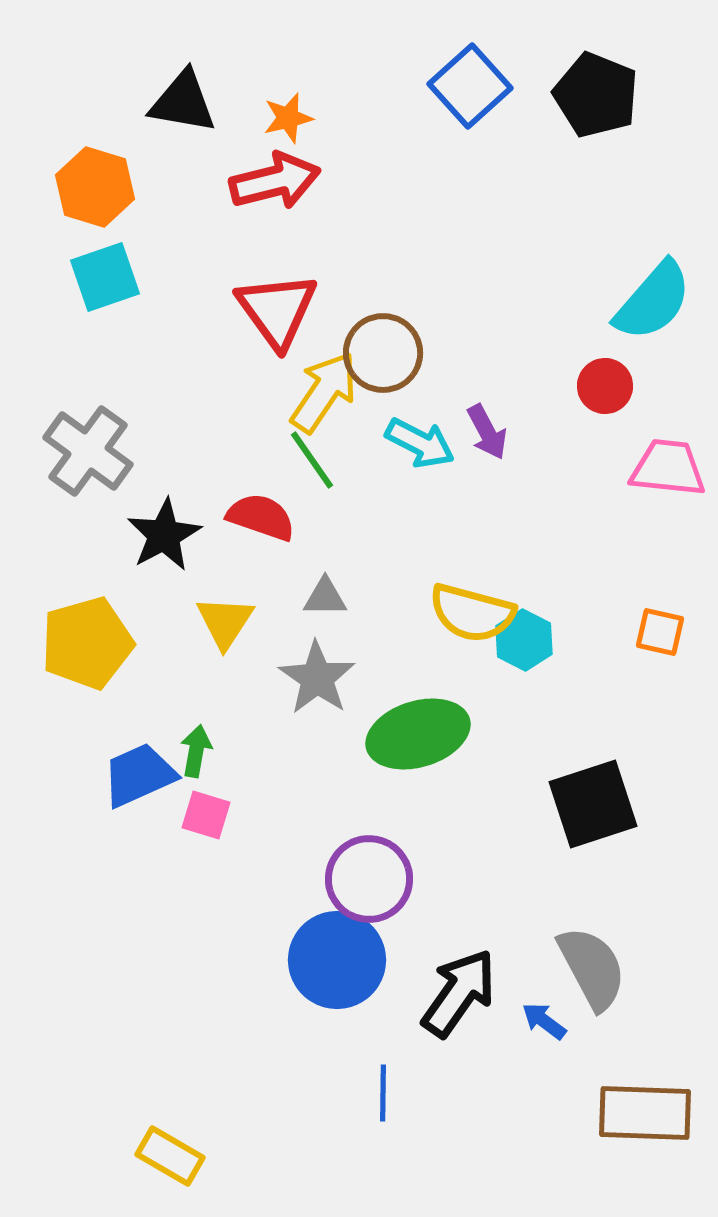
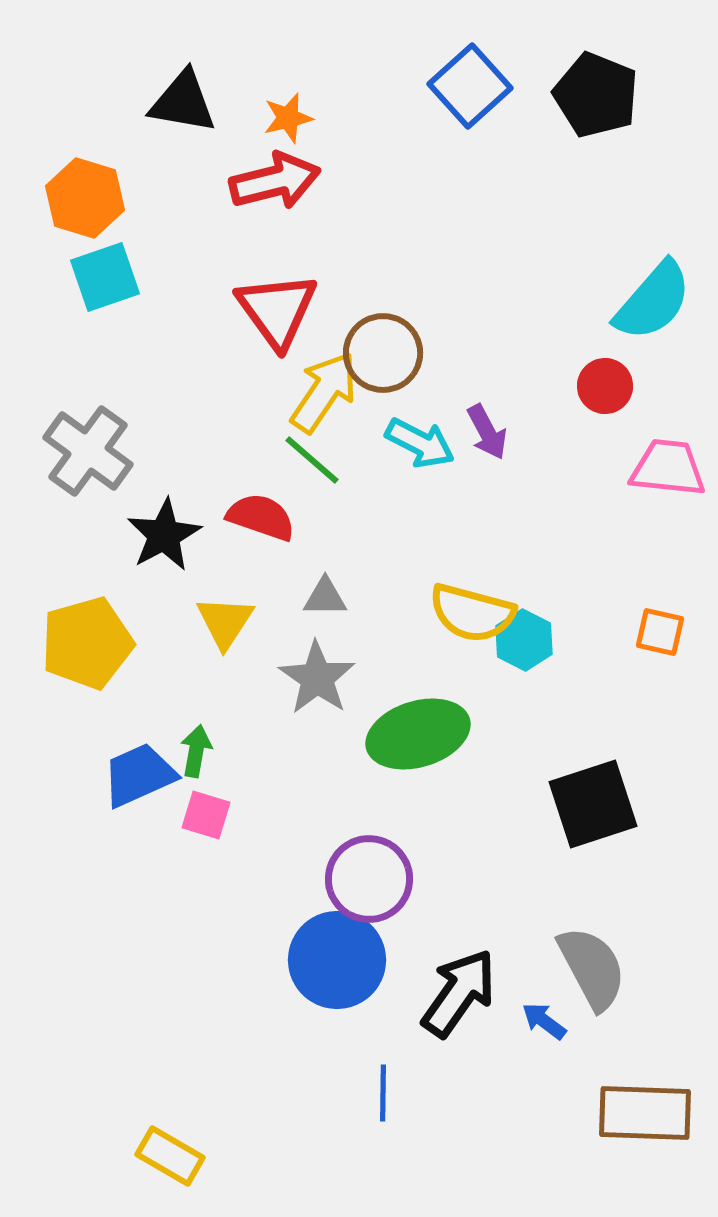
orange hexagon: moved 10 px left, 11 px down
green line: rotated 14 degrees counterclockwise
